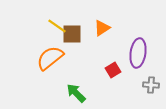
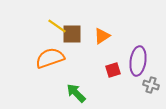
orange triangle: moved 8 px down
purple ellipse: moved 8 px down
orange semicircle: rotated 20 degrees clockwise
red square: rotated 14 degrees clockwise
gray cross: rotated 14 degrees clockwise
